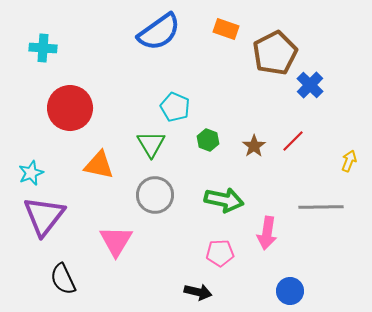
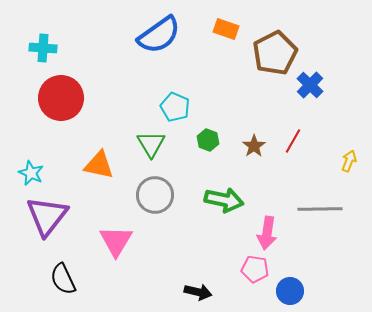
blue semicircle: moved 3 px down
red circle: moved 9 px left, 10 px up
red line: rotated 15 degrees counterclockwise
cyan star: rotated 25 degrees counterclockwise
gray line: moved 1 px left, 2 px down
purple triangle: moved 3 px right
pink pentagon: moved 35 px right, 16 px down; rotated 12 degrees clockwise
